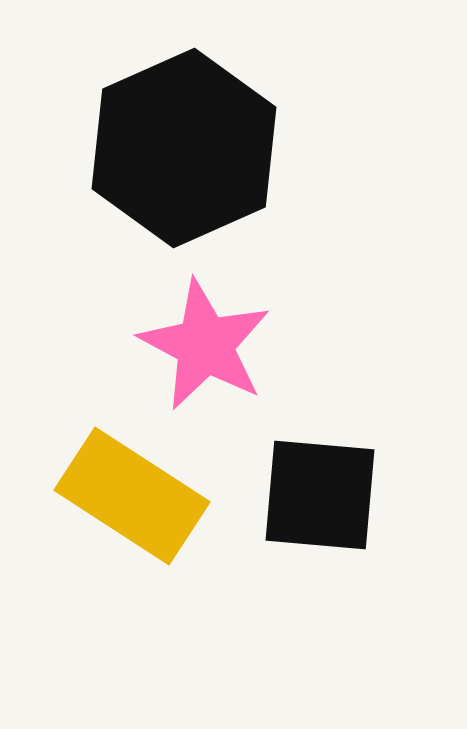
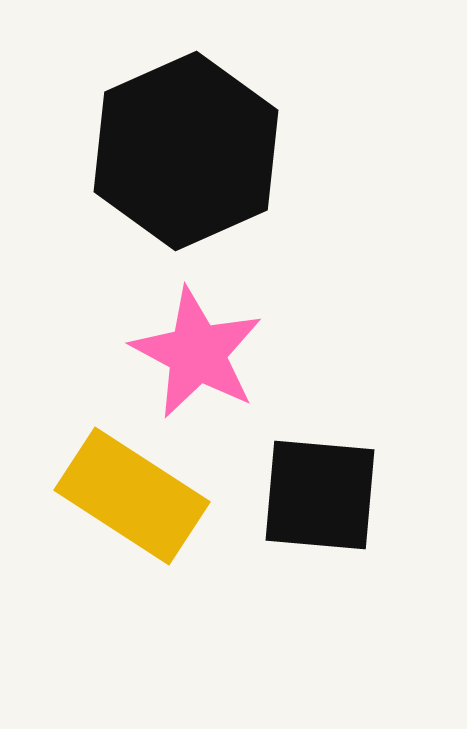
black hexagon: moved 2 px right, 3 px down
pink star: moved 8 px left, 8 px down
